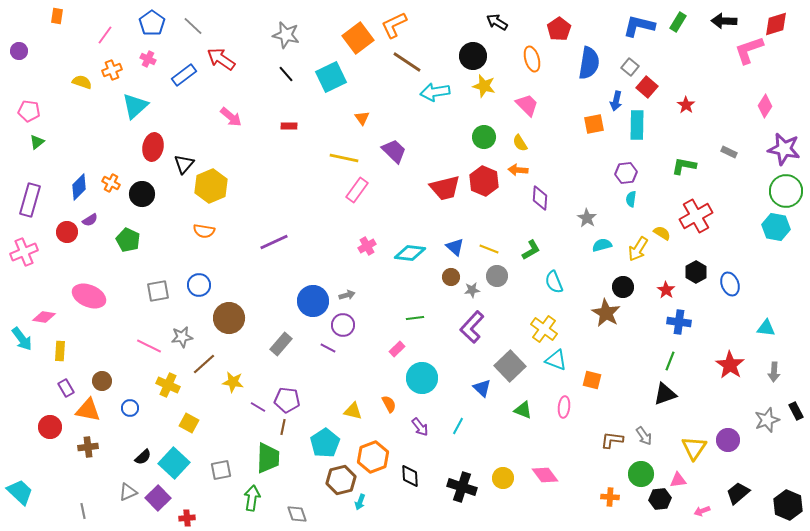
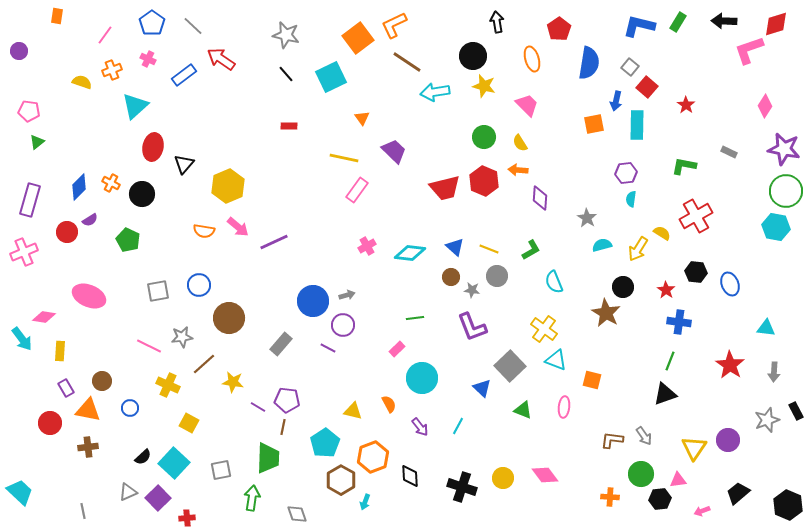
black arrow at (497, 22): rotated 50 degrees clockwise
pink arrow at (231, 117): moved 7 px right, 110 px down
yellow hexagon at (211, 186): moved 17 px right
black hexagon at (696, 272): rotated 25 degrees counterclockwise
gray star at (472, 290): rotated 14 degrees clockwise
purple L-shape at (472, 327): rotated 64 degrees counterclockwise
red circle at (50, 427): moved 4 px up
brown hexagon at (341, 480): rotated 16 degrees counterclockwise
cyan arrow at (360, 502): moved 5 px right
